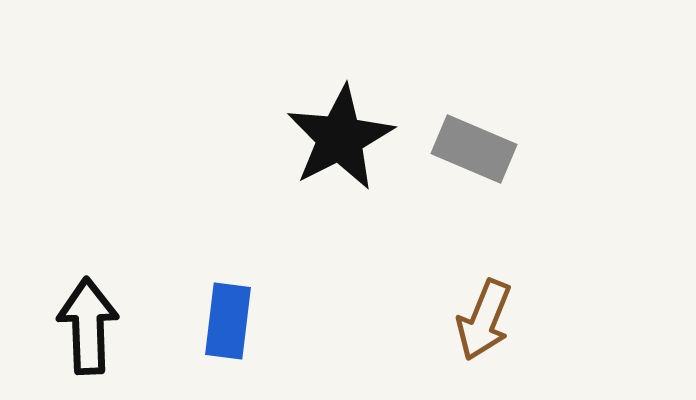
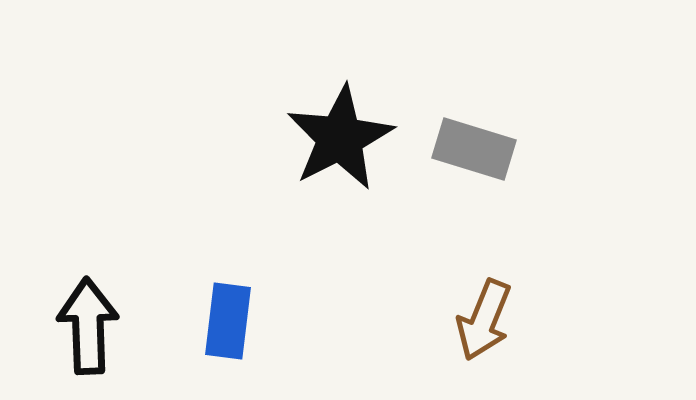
gray rectangle: rotated 6 degrees counterclockwise
